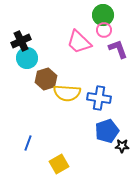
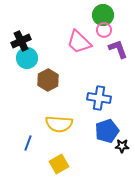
brown hexagon: moved 2 px right, 1 px down; rotated 10 degrees counterclockwise
yellow semicircle: moved 8 px left, 31 px down
